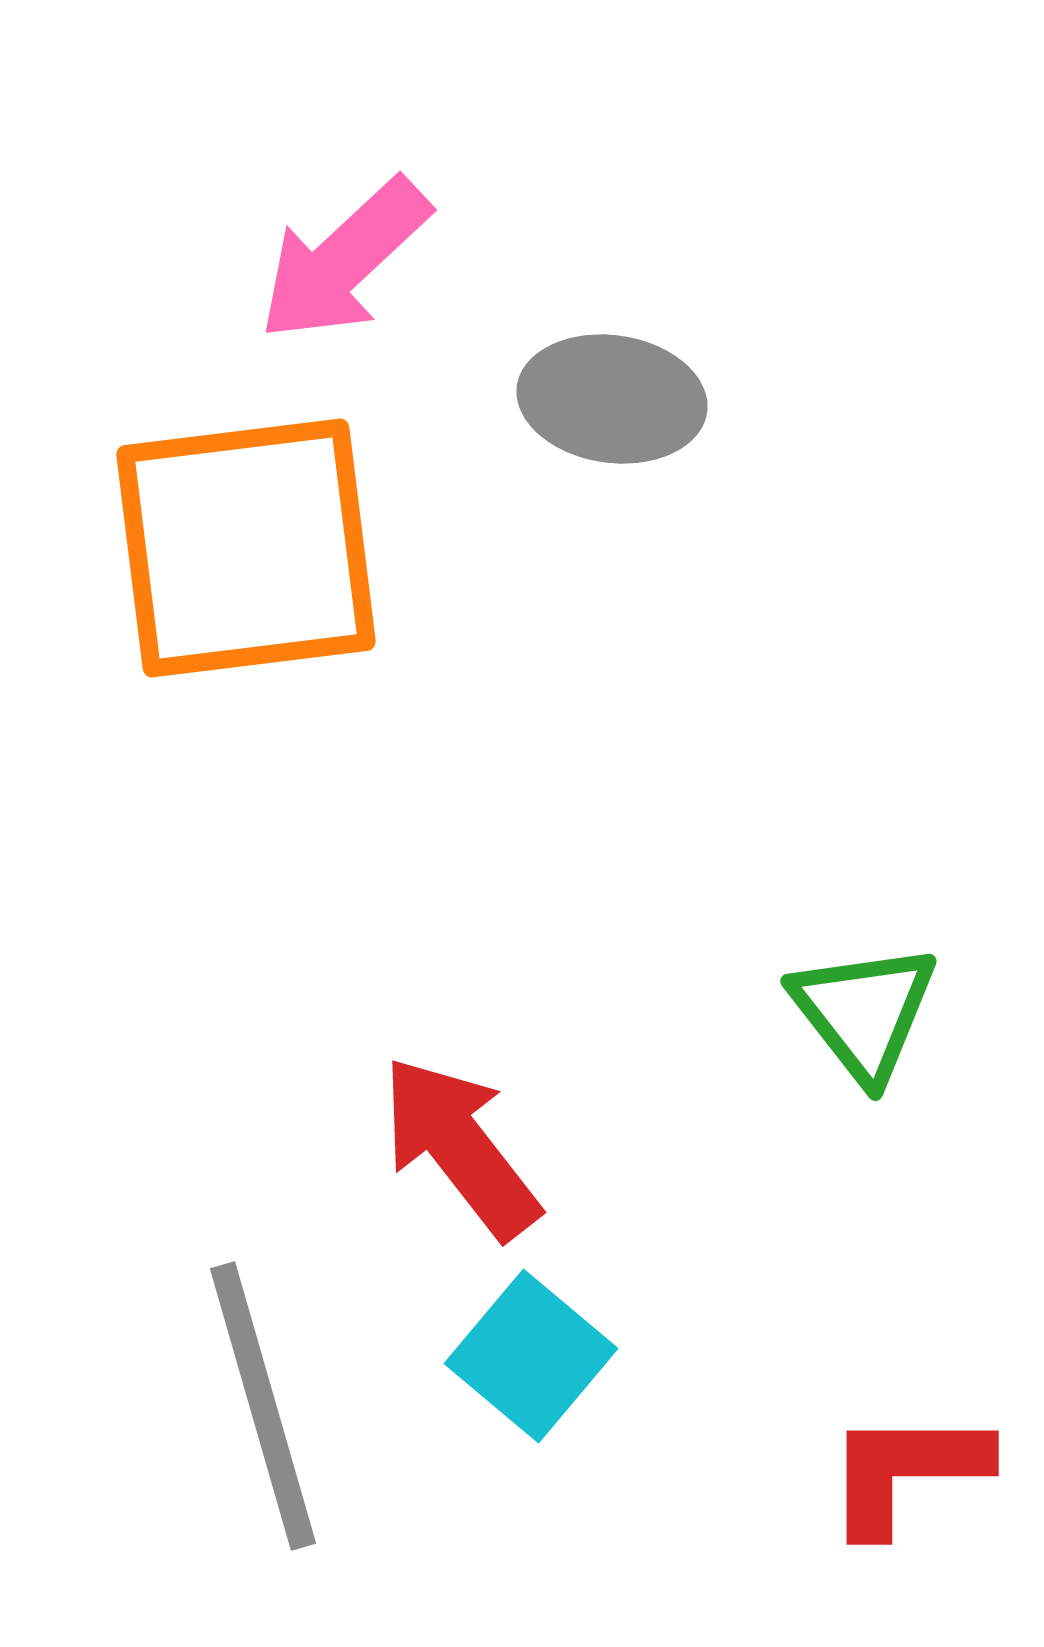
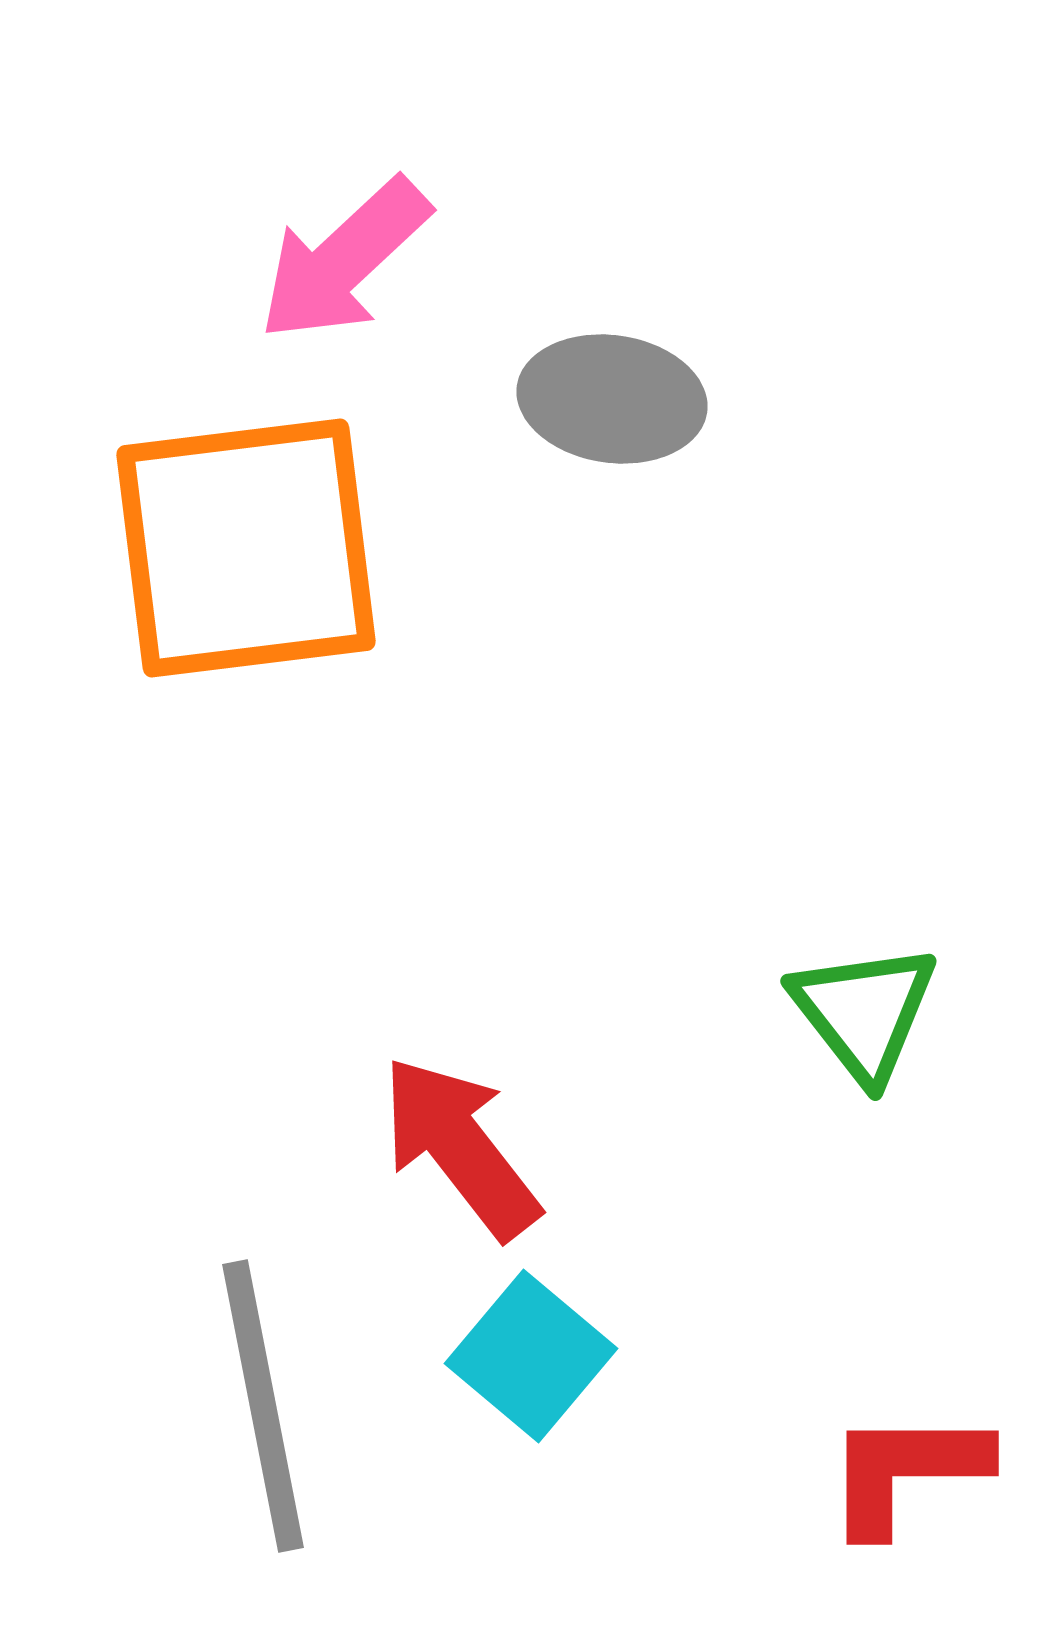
gray line: rotated 5 degrees clockwise
